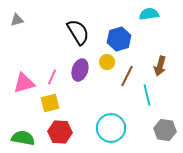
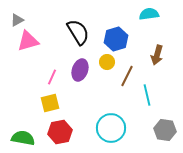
gray triangle: rotated 16 degrees counterclockwise
blue hexagon: moved 3 px left
brown arrow: moved 3 px left, 11 px up
pink triangle: moved 4 px right, 42 px up
red hexagon: rotated 15 degrees counterclockwise
